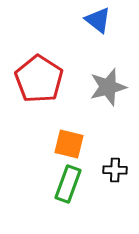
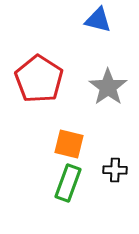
blue triangle: rotated 24 degrees counterclockwise
gray star: rotated 21 degrees counterclockwise
green rectangle: moved 1 px up
